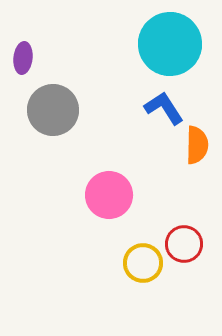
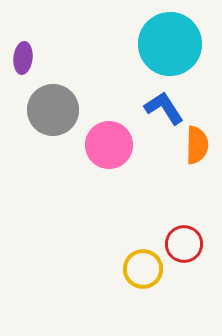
pink circle: moved 50 px up
yellow circle: moved 6 px down
